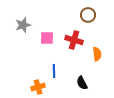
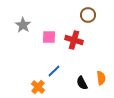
gray star: rotated 21 degrees counterclockwise
pink square: moved 2 px right, 1 px up
orange semicircle: moved 4 px right, 24 px down
blue line: rotated 48 degrees clockwise
orange cross: rotated 32 degrees counterclockwise
